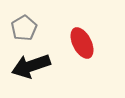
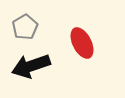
gray pentagon: moved 1 px right, 1 px up
